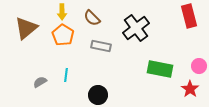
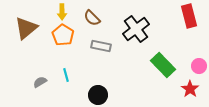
black cross: moved 1 px down
green rectangle: moved 3 px right, 4 px up; rotated 35 degrees clockwise
cyan line: rotated 24 degrees counterclockwise
